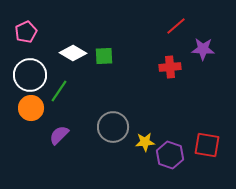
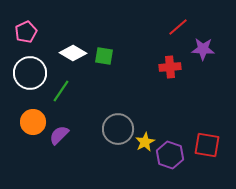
red line: moved 2 px right, 1 px down
green square: rotated 12 degrees clockwise
white circle: moved 2 px up
green line: moved 2 px right
orange circle: moved 2 px right, 14 px down
gray circle: moved 5 px right, 2 px down
yellow star: rotated 24 degrees counterclockwise
